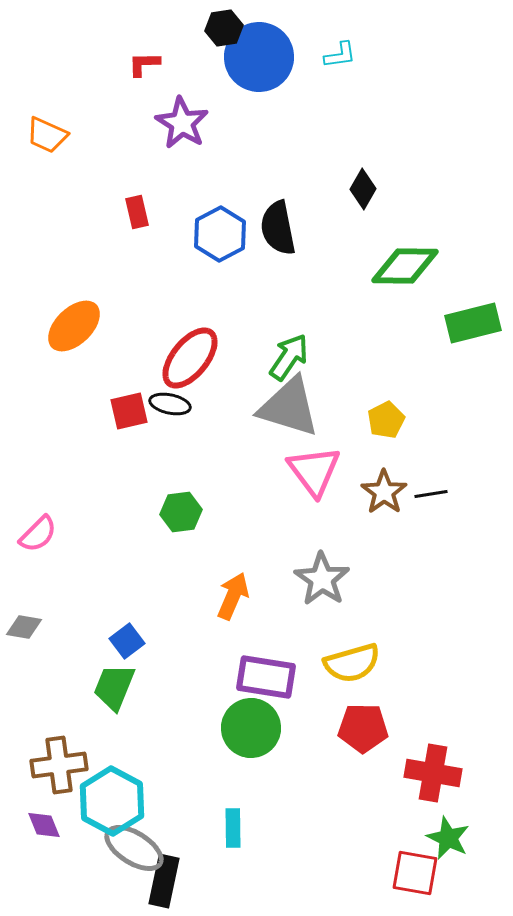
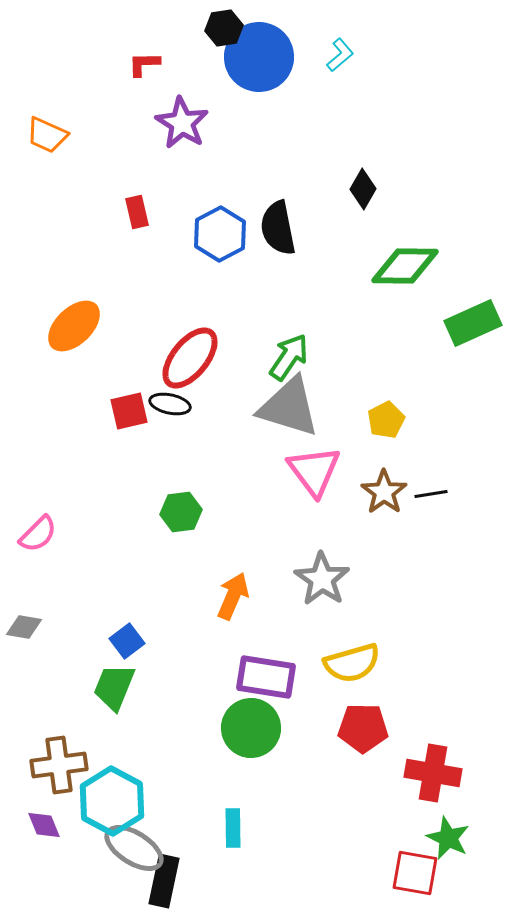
cyan L-shape at (340, 55): rotated 32 degrees counterclockwise
green rectangle at (473, 323): rotated 10 degrees counterclockwise
